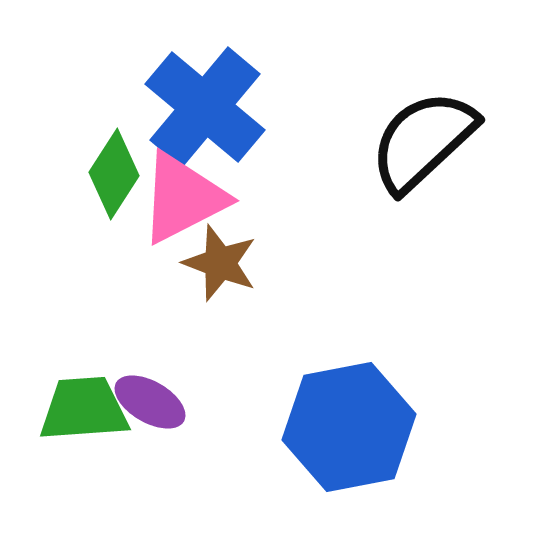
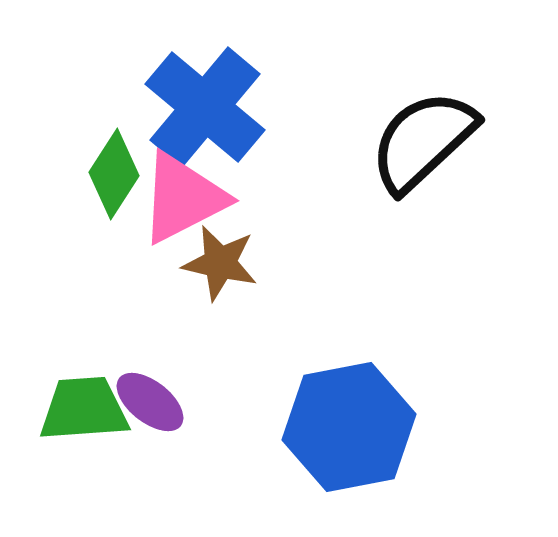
brown star: rotated 8 degrees counterclockwise
purple ellipse: rotated 8 degrees clockwise
